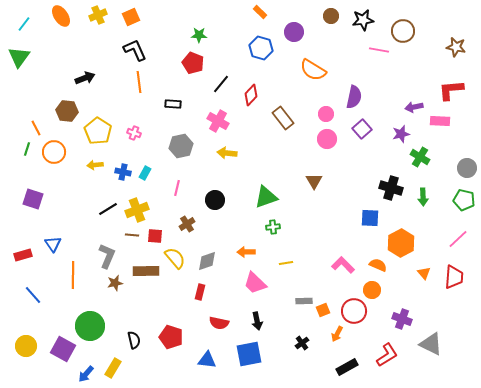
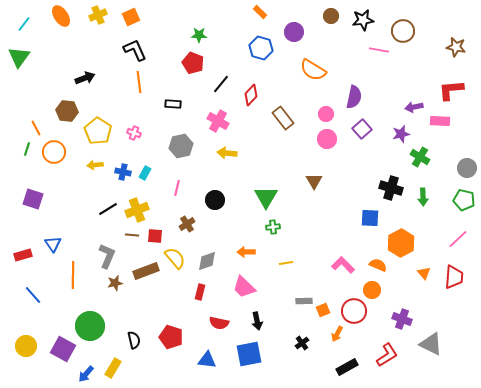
green triangle at (266, 197): rotated 40 degrees counterclockwise
brown rectangle at (146, 271): rotated 20 degrees counterclockwise
pink trapezoid at (255, 283): moved 11 px left, 4 px down
